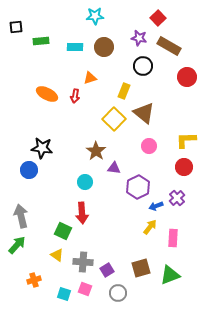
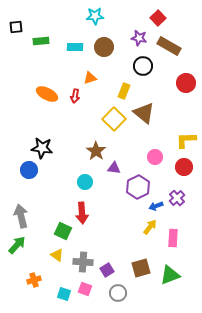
red circle at (187, 77): moved 1 px left, 6 px down
pink circle at (149, 146): moved 6 px right, 11 px down
